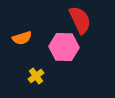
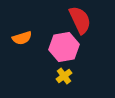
pink hexagon: rotated 12 degrees counterclockwise
yellow cross: moved 28 px right
